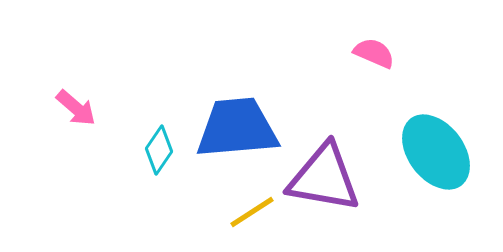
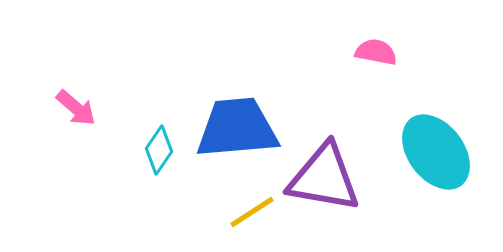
pink semicircle: moved 2 px right, 1 px up; rotated 12 degrees counterclockwise
